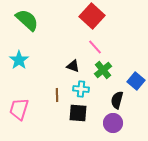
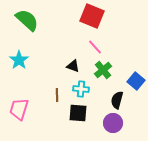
red square: rotated 20 degrees counterclockwise
